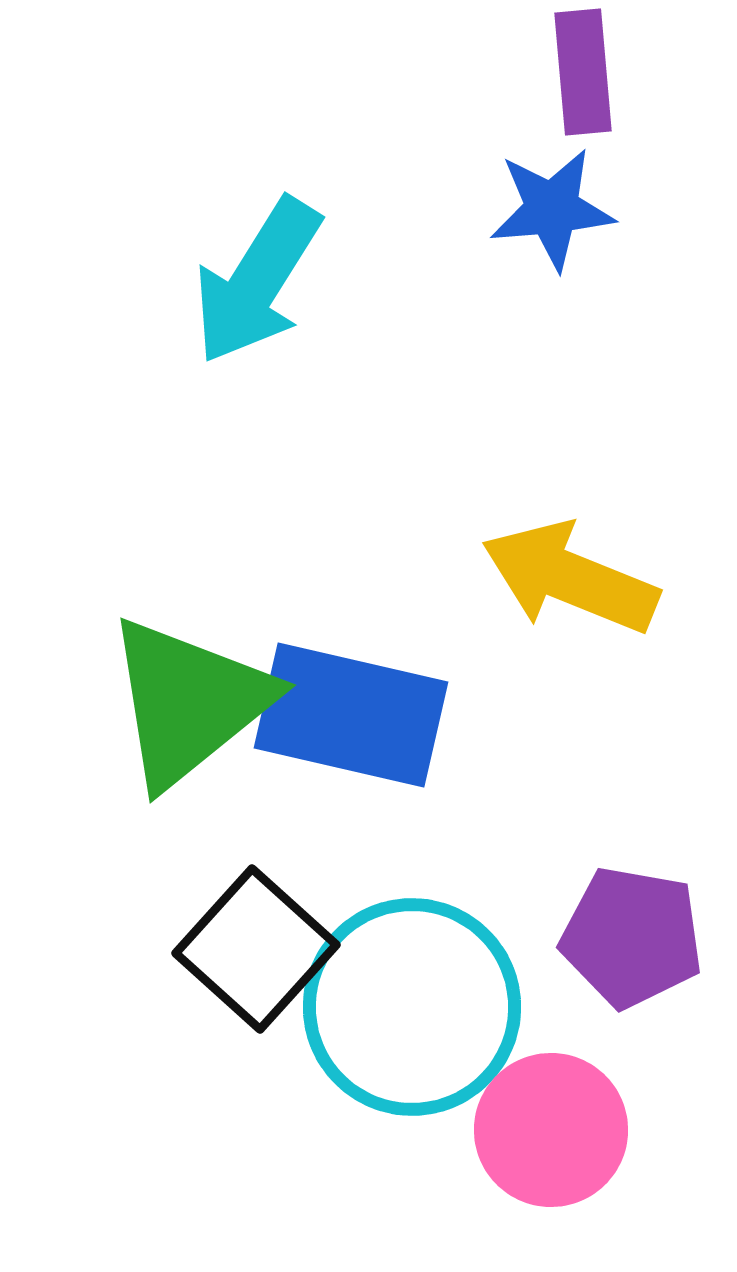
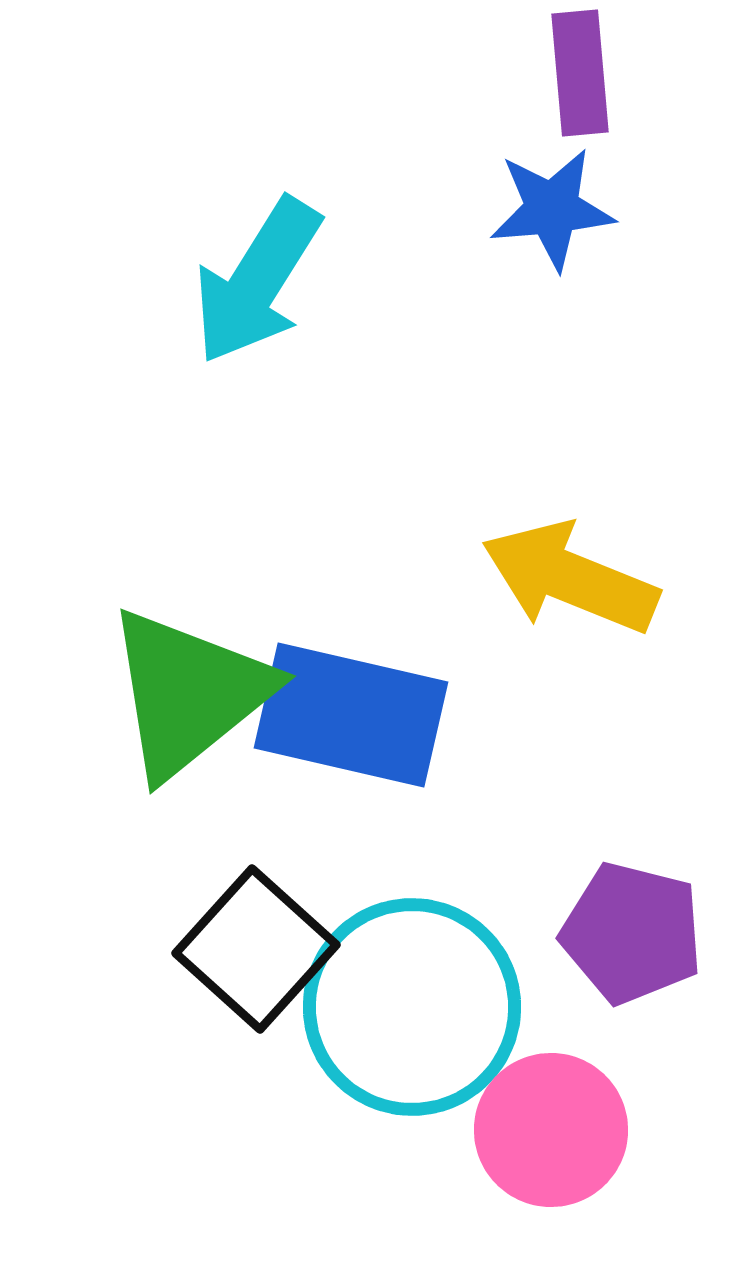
purple rectangle: moved 3 px left, 1 px down
green triangle: moved 9 px up
purple pentagon: moved 4 px up; rotated 4 degrees clockwise
